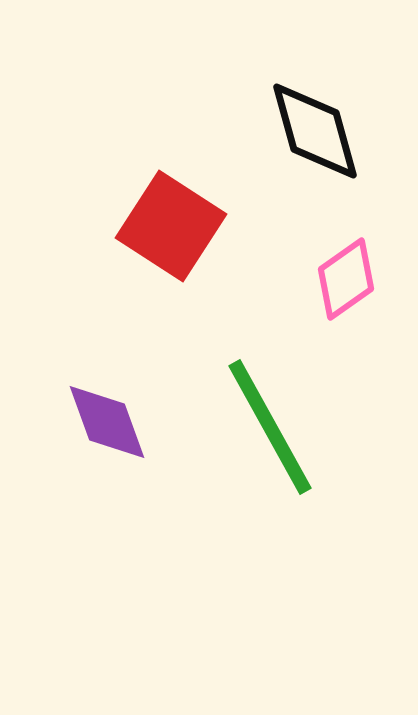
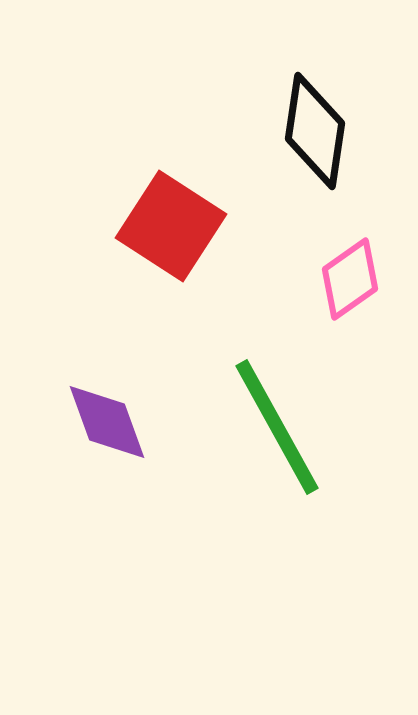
black diamond: rotated 24 degrees clockwise
pink diamond: moved 4 px right
green line: moved 7 px right
